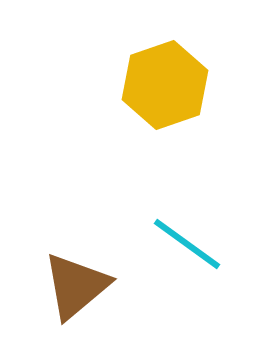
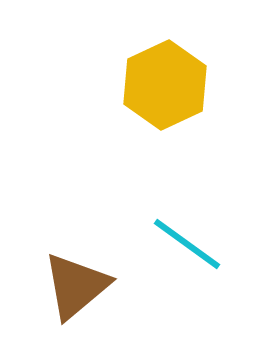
yellow hexagon: rotated 6 degrees counterclockwise
